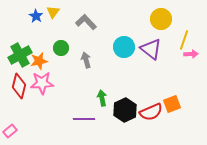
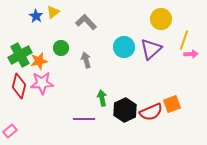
yellow triangle: rotated 16 degrees clockwise
purple triangle: rotated 40 degrees clockwise
